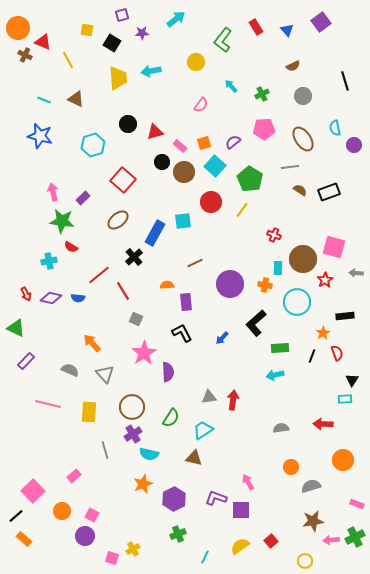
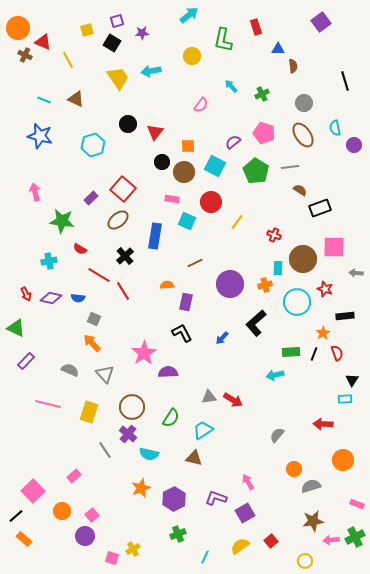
purple square at (122, 15): moved 5 px left, 6 px down
cyan arrow at (176, 19): moved 13 px right, 4 px up
red rectangle at (256, 27): rotated 14 degrees clockwise
yellow square at (87, 30): rotated 24 degrees counterclockwise
blue triangle at (287, 30): moved 9 px left, 19 px down; rotated 48 degrees counterclockwise
green L-shape at (223, 40): rotated 25 degrees counterclockwise
yellow circle at (196, 62): moved 4 px left, 6 px up
brown semicircle at (293, 66): rotated 72 degrees counterclockwise
yellow trapezoid at (118, 78): rotated 30 degrees counterclockwise
gray circle at (303, 96): moved 1 px right, 7 px down
pink pentagon at (264, 129): moved 4 px down; rotated 20 degrees clockwise
red triangle at (155, 132): rotated 36 degrees counterclockwise
brown ellipse at (303, 139): moved 4 px up
orange square at (204, 143): moved 16 px left, 3 px down; rotated 16 degrees clockwise
pink rectangle at (180, 146): moved 8 px left, 53 px down; rotated 32 degrees counterclockwise
cyan square at (215, 166): rotated 15 degrees counterclockwise
green pentagon at (250, 179): moved 6 px right, 8 px up
red square at (123, 180): moved 9 px down
pink arrow at (53, 192): moved 18 px left
black rectangle at (329, 192): moved 9 px left, 16 px down
purple rectangle at (83, 198): moved 8 px right
yellow line at (242, 210): moved 5 px left, 12 px down
cyan square at (183, 221): moved 4 px right; rotated 30 degrees clockwise
blue rectangle at (155, 233): moved 3 px down; rotated 20 degrees counterclockwise
red semicircle at (71, 247): moved 9 px right, 2 px down
pink square at (334, 247): rotated 15 degrees counterclockwise
black cross at (134, 257): moved 9 px left, 1 px up
red line at (99, 275): rotated 70 degrees clockwise
red star at (325, 280): moved 9 px down; rotated 21 degrees counterclockwise
orange cross at (265, 285): rotated 24 degrees counterclockwise
purple rectangle at (186, 302): rotated 18 degrees clockwise
gray square at (136, 319): moved 42 px left
green rectangle at (280, 348): moved 11 px right, 4 px down
black line at (312, 356): moved 2 px right, 2 px up
purple semicircle at (168, 372): rotated 90 degrees counterclockwise
red arrow at (233, 400): rotated 114 degrees clockwise
yellow rectangle at (89, 412): rotated 15 degrees clockwise
gray semicircle at (281, 428): moved 4 px left, 7 px down; rotated 42 degrees counterclockwise
purple cross at (133, 434): moved 5 px left; rotated 18 degrees counterclockwise
gray line at (105, 450): rotated 18 degrees counterclockwise
orange circle at (291, 467): moved 3 px right, 2 px down
orange star at (143, 484): moved 2 px left, 4 px down
purple square at (241, 510): moved 4 px right, 3 px down; rotated 30 degrees counterclockwise
pink square at (92, 515): rotated 24 degrees clockwise
